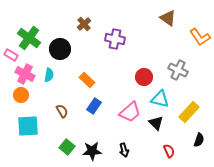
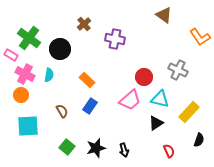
brown triangle: moved 4 px left, 3 px up
blue rectangle: moved 4 px left
pink trapezoid: moved 12 px up
black triangle: rotated 42 degrees clockwise
black star: moved 4 px right, 3 px up; rotated 12 degrees counterclockwise
